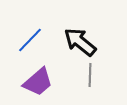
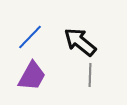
blue line: moved 3 px up
purple trapezoid: moved 6 px left, 6 px up; rotated 20 degrees counterclockwise
